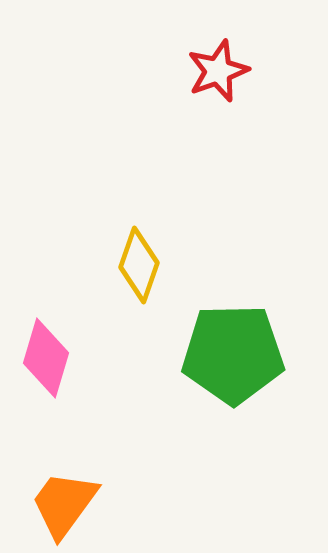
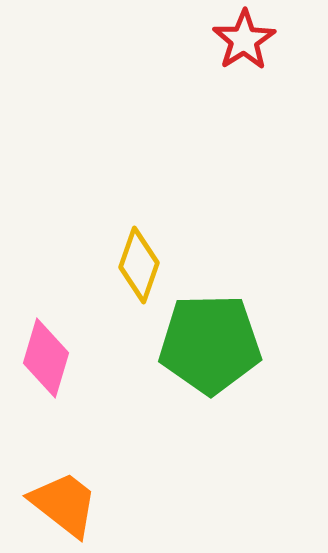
red star: moved 26 px right, 31 px up; rotated 12 degrees counterclockwise
green pentagon: moved 23 px left, 10 px up
orange trapezoid: rotated 92 degrees clockwise
